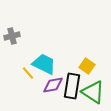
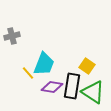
cyan trapezoid: rotated 85 degrees clockwise
purple diamond: moved 1 px left, 2 px down; rotated 20 degrees clockwise
